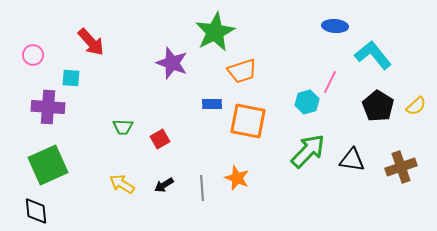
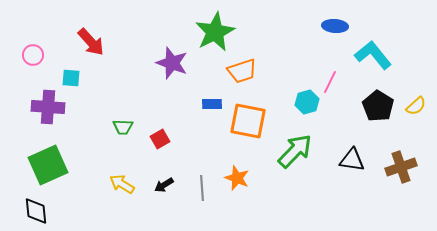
green arrow: moved 13 px left
